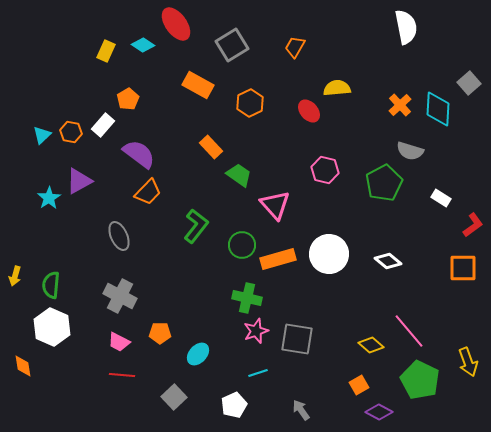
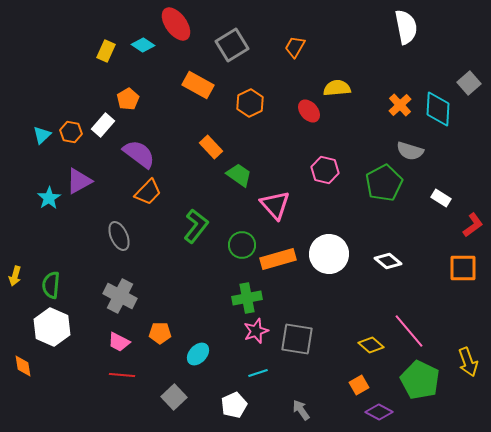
green cross at (247, 298): rotated 24 degrees counterclockwise
